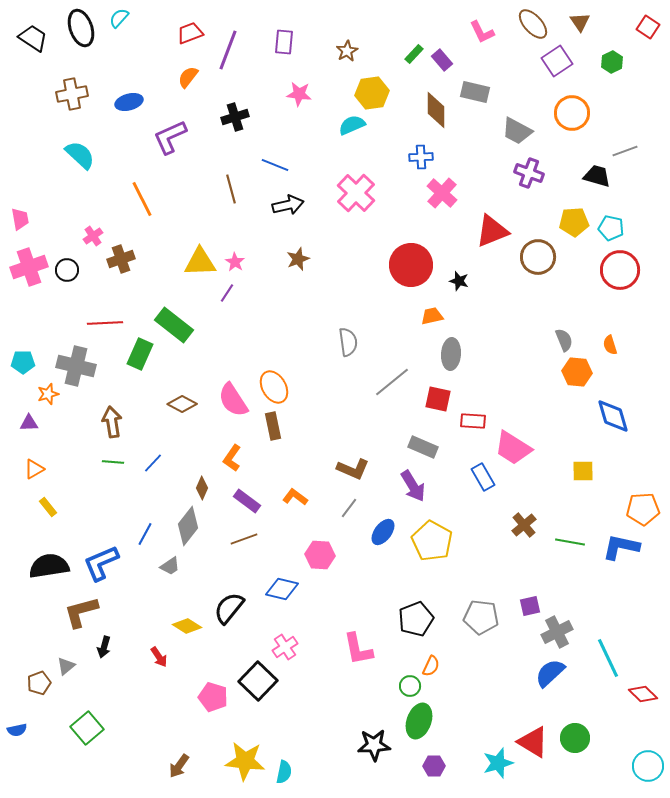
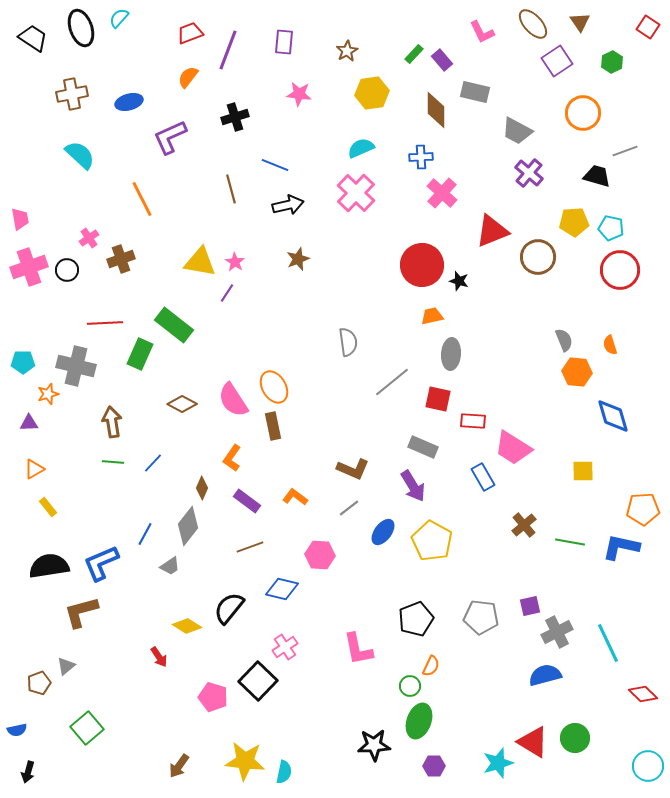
orange circle at (572, 113): moved 11 px right
cyan semicircle at (352, 125): moved 9 px right, 23 px down
purple cross at (529, 173): rotated 20 degrees clockwise
pink cross at (93, 236): moved 4 px left, 2 px down
yellow triangle at (200, 262): rotated 12 degrees clockwise
red circle at (411, 265): moved 11 px right
gray line at (349, 508): rotated 15 degrees clockwise
brown line at (244, 539): moved 6 px right, 8 px down
black arrow at (104, 647): moved 76 px left, 125 px down
cyan line at (608, 658): moved 15 px up
blue semicircle at (550, 673): moved 5 px left, 2 px down; rotated 28 degrees clockwise
